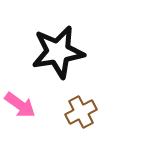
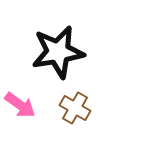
brown cross: moved 6 px left, 4 px up; rotated 32 degrees counterclockwise
